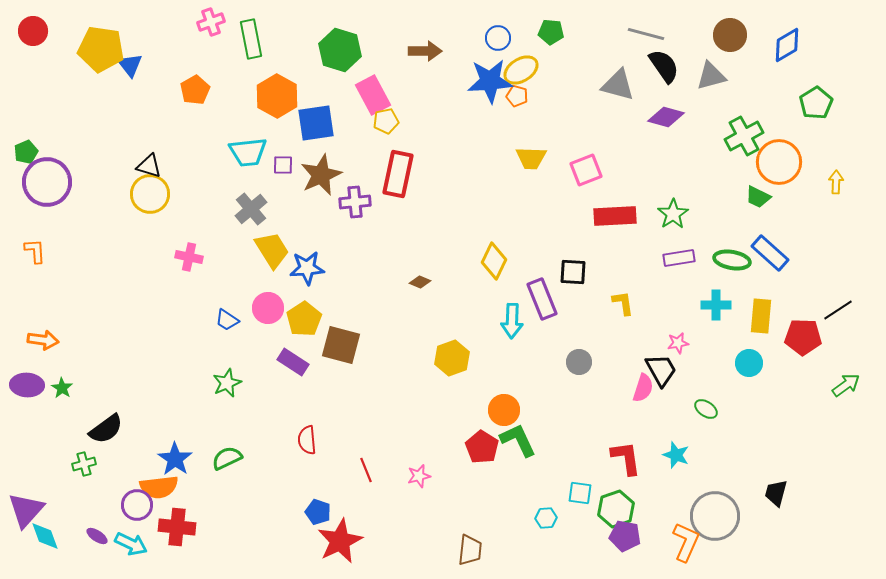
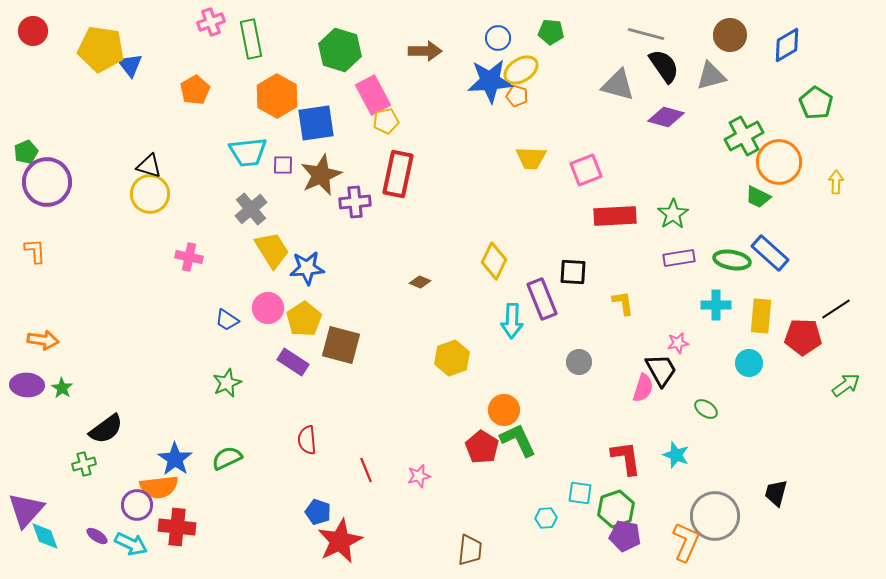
green pentagon at (816, 103): rotated 8 degrees counterclockwise
black line at (838, 310): moved 2 px left, 1 px up
